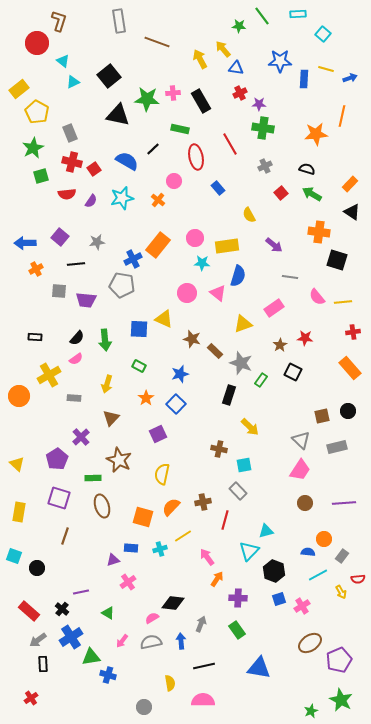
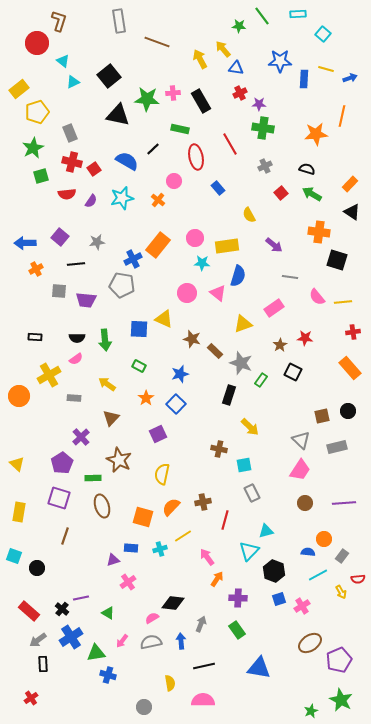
yellow pentagon at (37, 112): rotated 25 degrees clockwise
black semicircle at (77, 338): rotated 49 degrees clockwise
yellow arrow at (107, 384): rotated 108 degrees clockwise
purple pentagon at (57, 459): moved 5 px right, 4 px down
gray rectangle at (238, 491): moved 14 px right, 2 px down; rotated 18 degrees clockwise
purple line at (81, 592): moved 6 px down
green triangle at (91, 657): moved 5 px right, 4 px up
